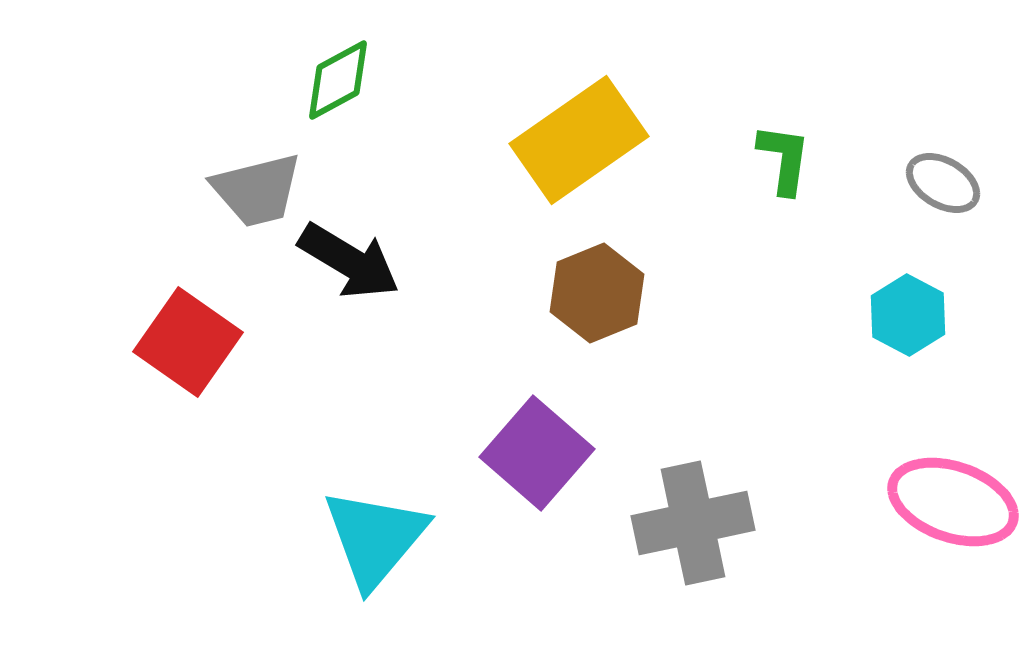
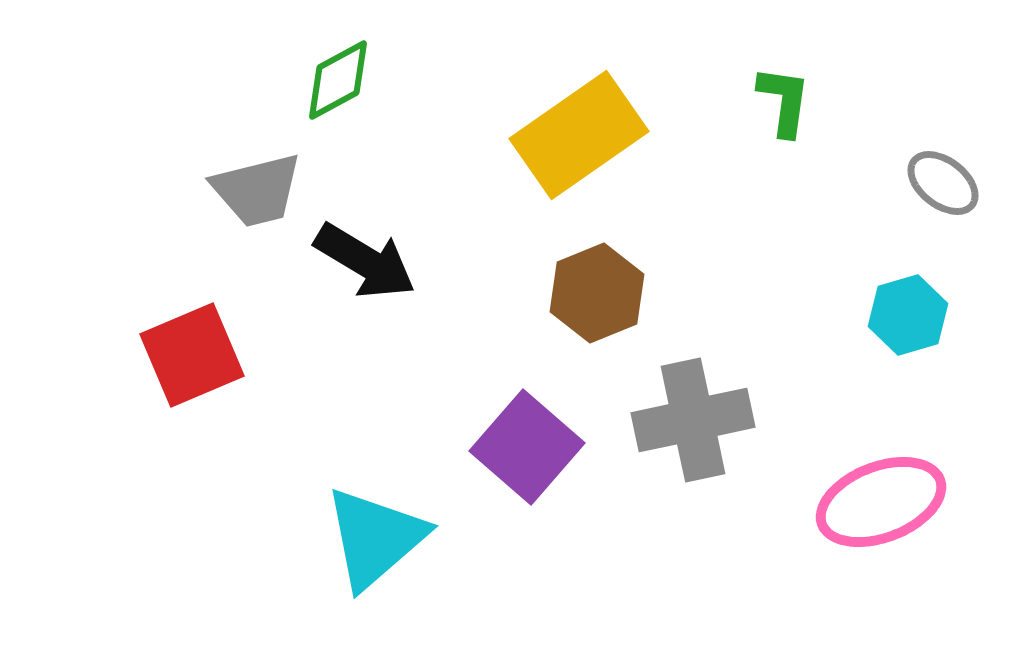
yellow rectangle: moved 5 px up
green L-shape: moved 58 px up
gray ellipse: rotated 8 degrees clockwise
black arrow: moved 16 px right
cyan hexagon: rotated 16 degrees clockwise
red square: moved 4 px right, 13 px down; rotated 32 degrees clockwise
purple square: moved 10 px left, 6 px up
pink ellipse: moved 72 px left; rotated 40 degrees counterclockwise
gray cross: moved 103 px up
cyan triangle: rotated 9 degrees clockwise
